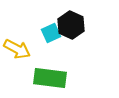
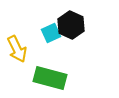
yellow arrow: rotated 36 degrees clockwise
green rectangle: rotated 8 degrees clockwise
